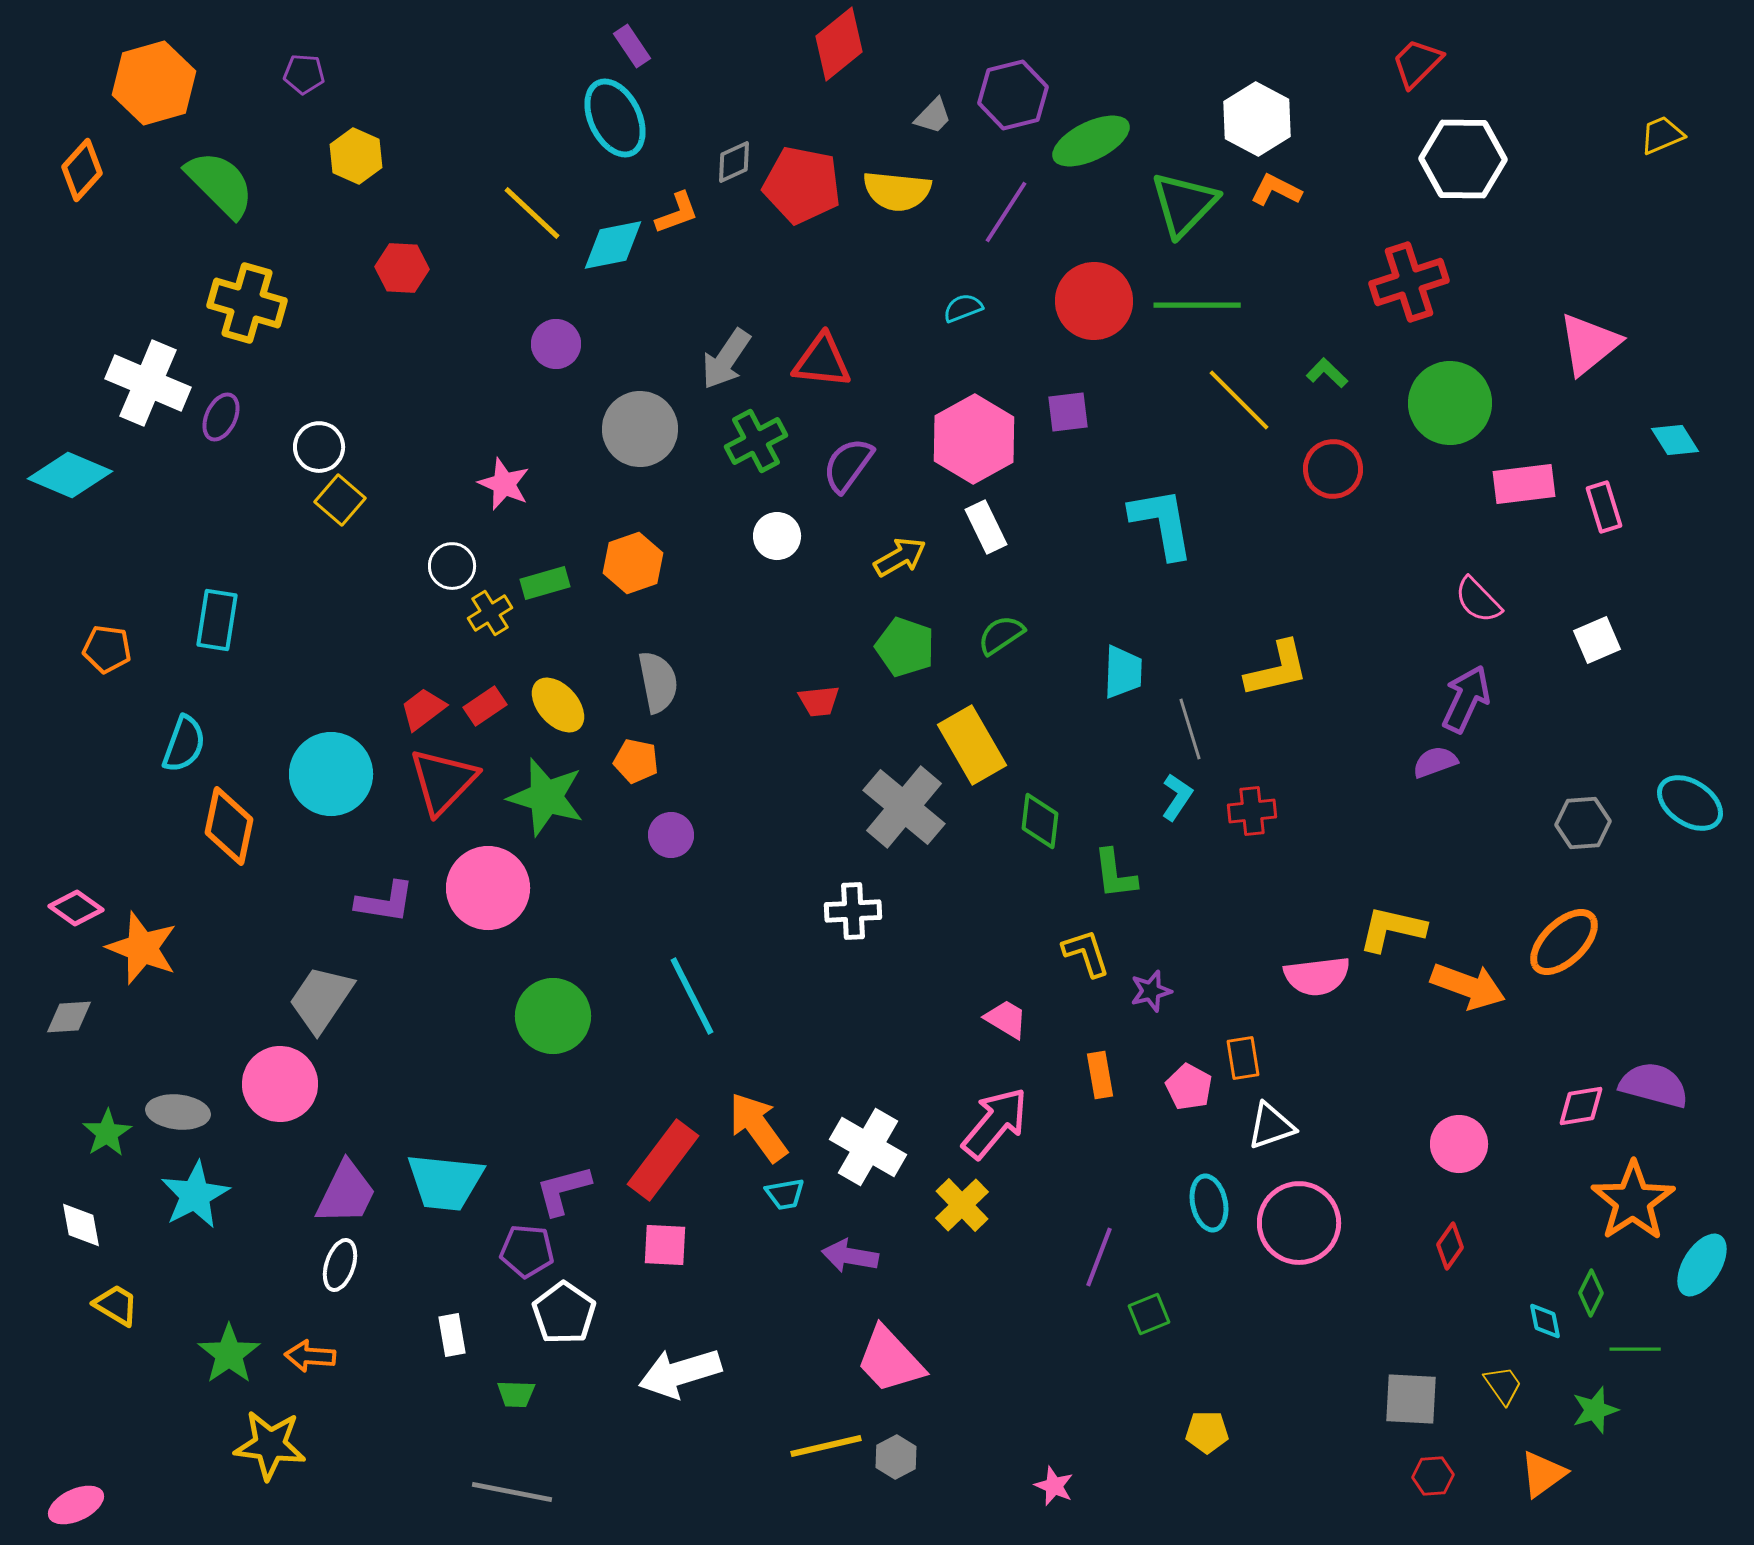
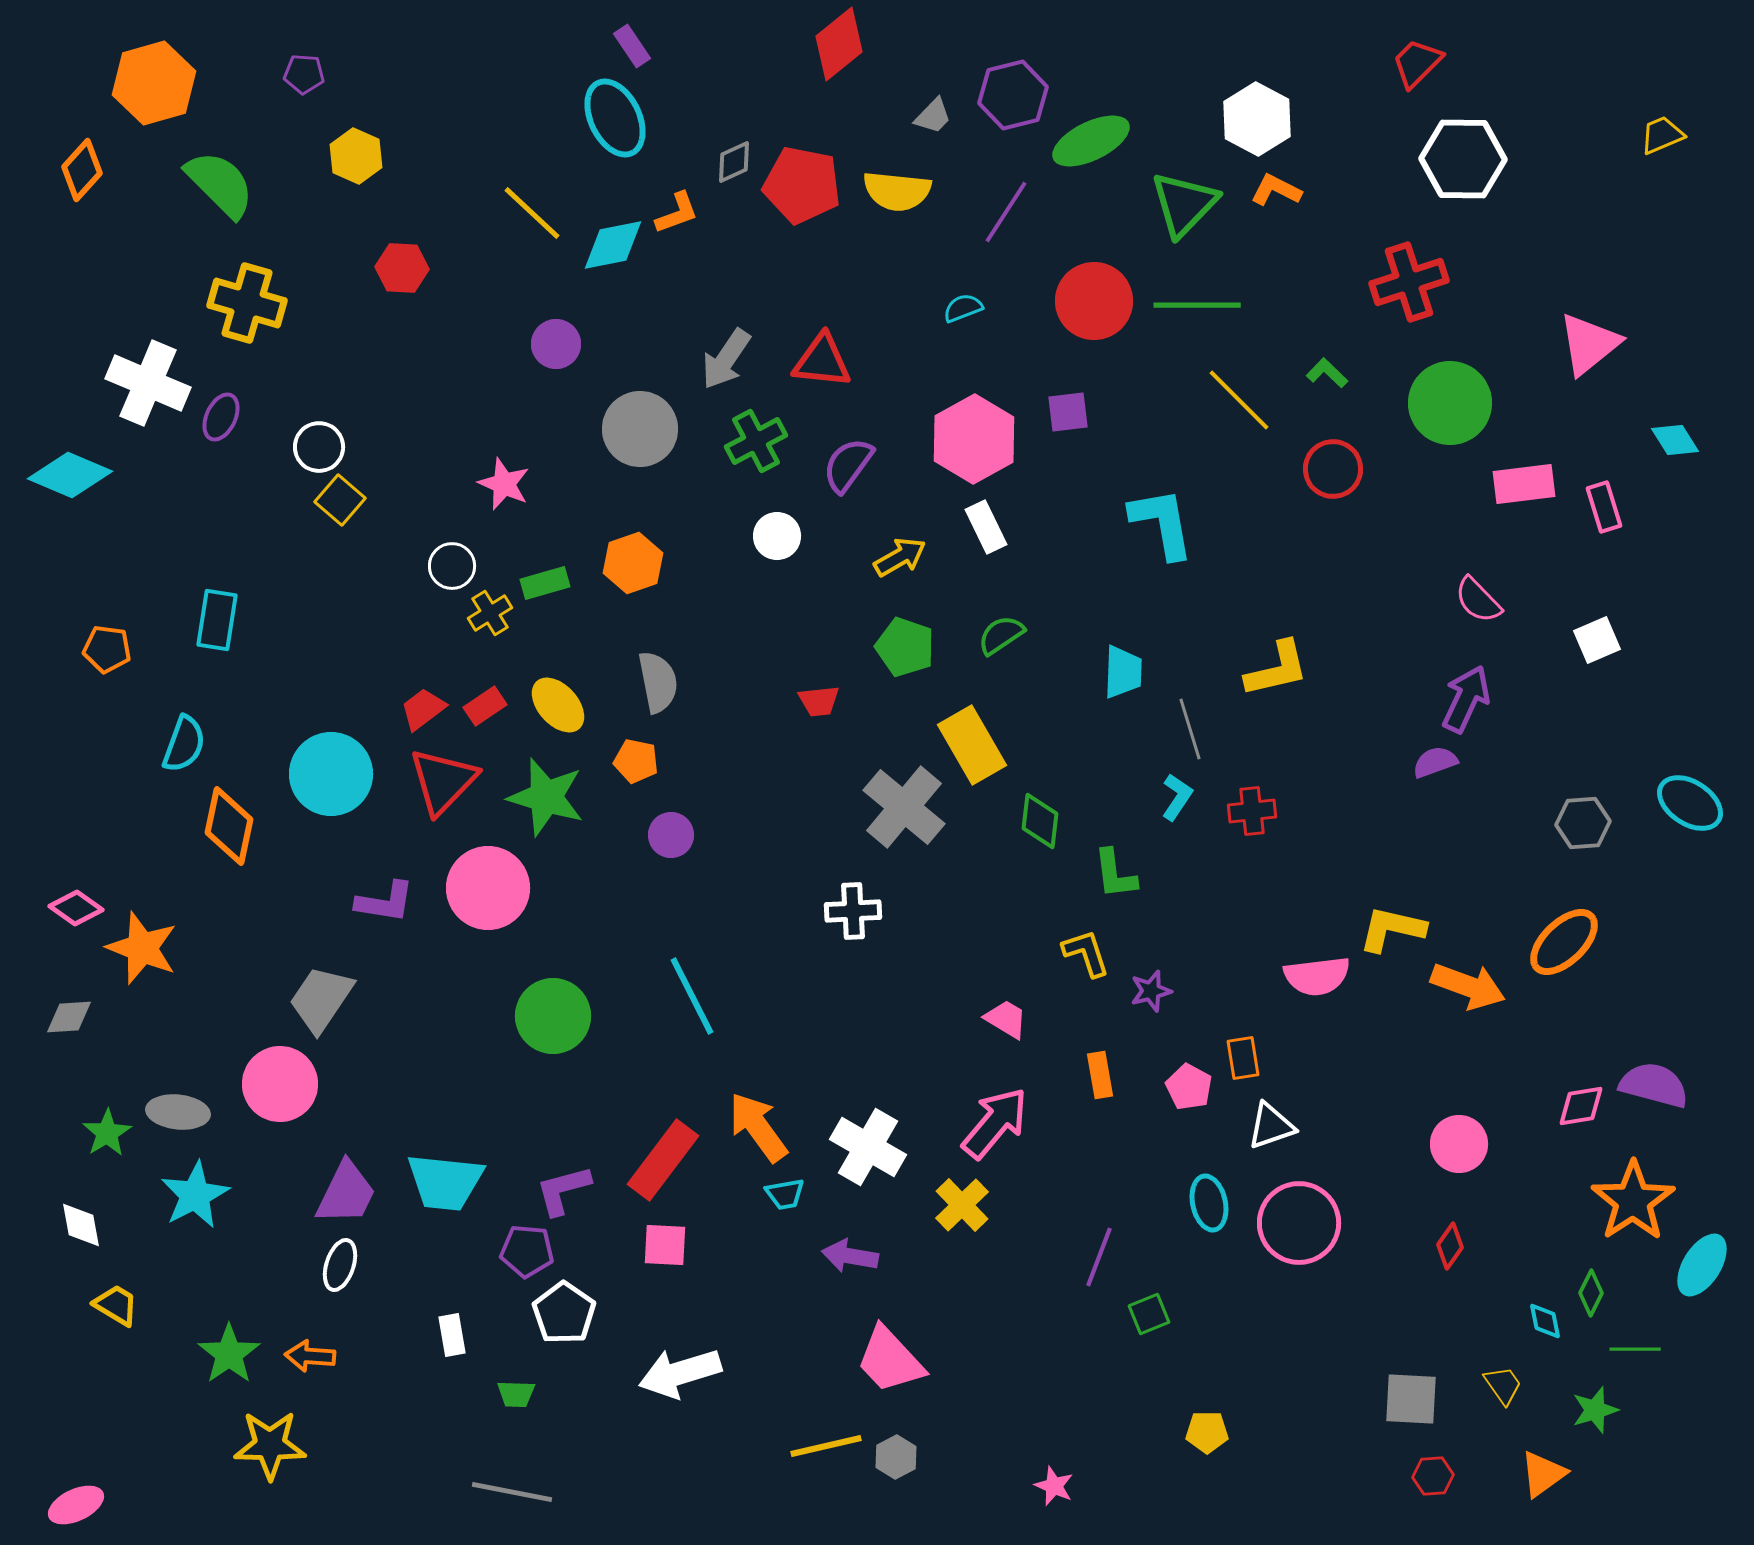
yellow star at (270, 1445): rotated 6 degrees counterclockwise
